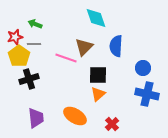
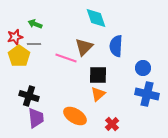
black cross: moved 17 px down; rotated 36 degrees clockwise
